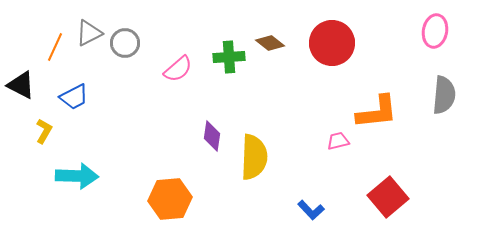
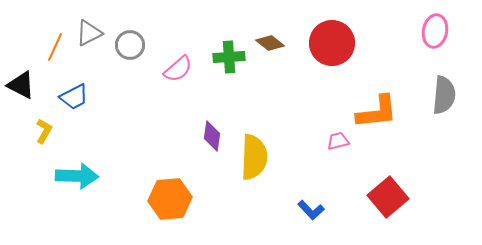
gray circle: moved 5 px right, 2 px down
